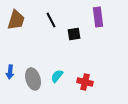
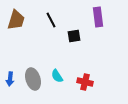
black square: moved 2 px down
blue arrow: moved 7 px down
cyan semicircle: rotated 72 degrees counterclockwise
